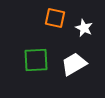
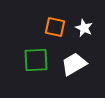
orange square: moved 9 px down
